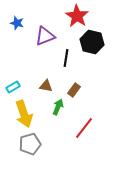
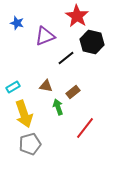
black line: rotated 42 degrees clockwise
brown rectangle: moved 1 px left, 2 px down; rotated 16 degrees clockwise
green arrow: rotated 42 degrees counterclockwise
red line: moved 1 px right
